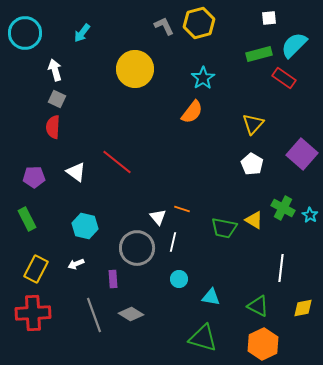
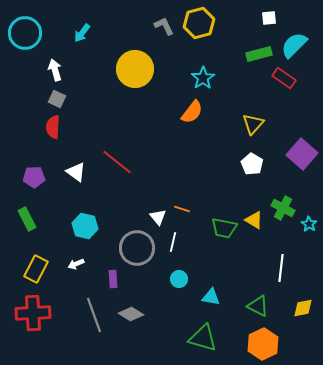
cyan star at (310, 215): moved 1 px left, 9 px down
